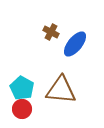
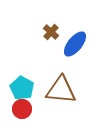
brown cross: rotated 14 degrees clockwise
